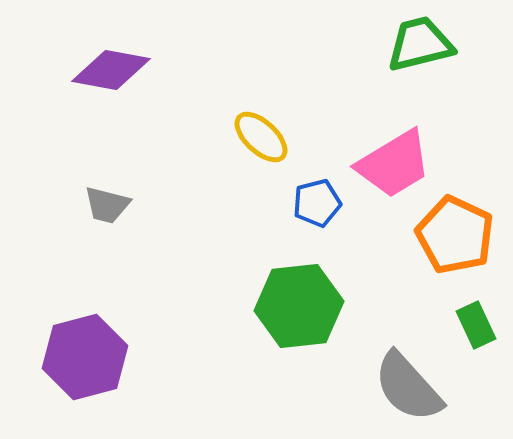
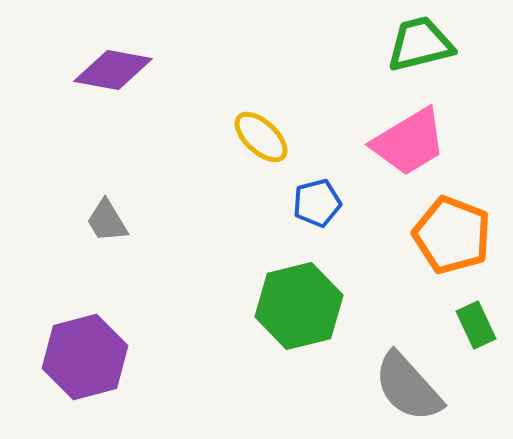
purple diamond: moved 2 px right
pink trapezoid: moved 15 px right, 22 px up
gray trapezoid: moved 16 px down; rotated 45 degrees clockwise
orange pentagon: moved 3 px left; rotated 4 degrees counterclockwise
green hexagon: rotated 8 degrees counterclockwise
